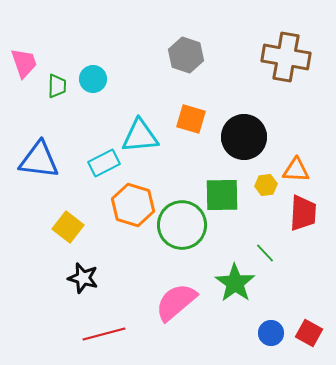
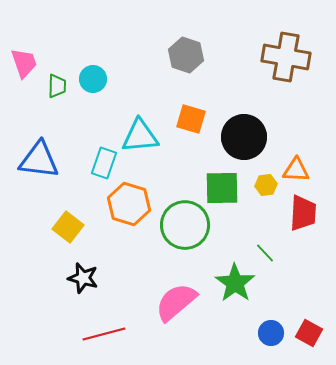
cyan rectangle: rotated 44 degrees counterclockwise
green square: moved 7 px up
orange hexagon: moved 4 px left, 1 px up
green circle: moved 3 px right
